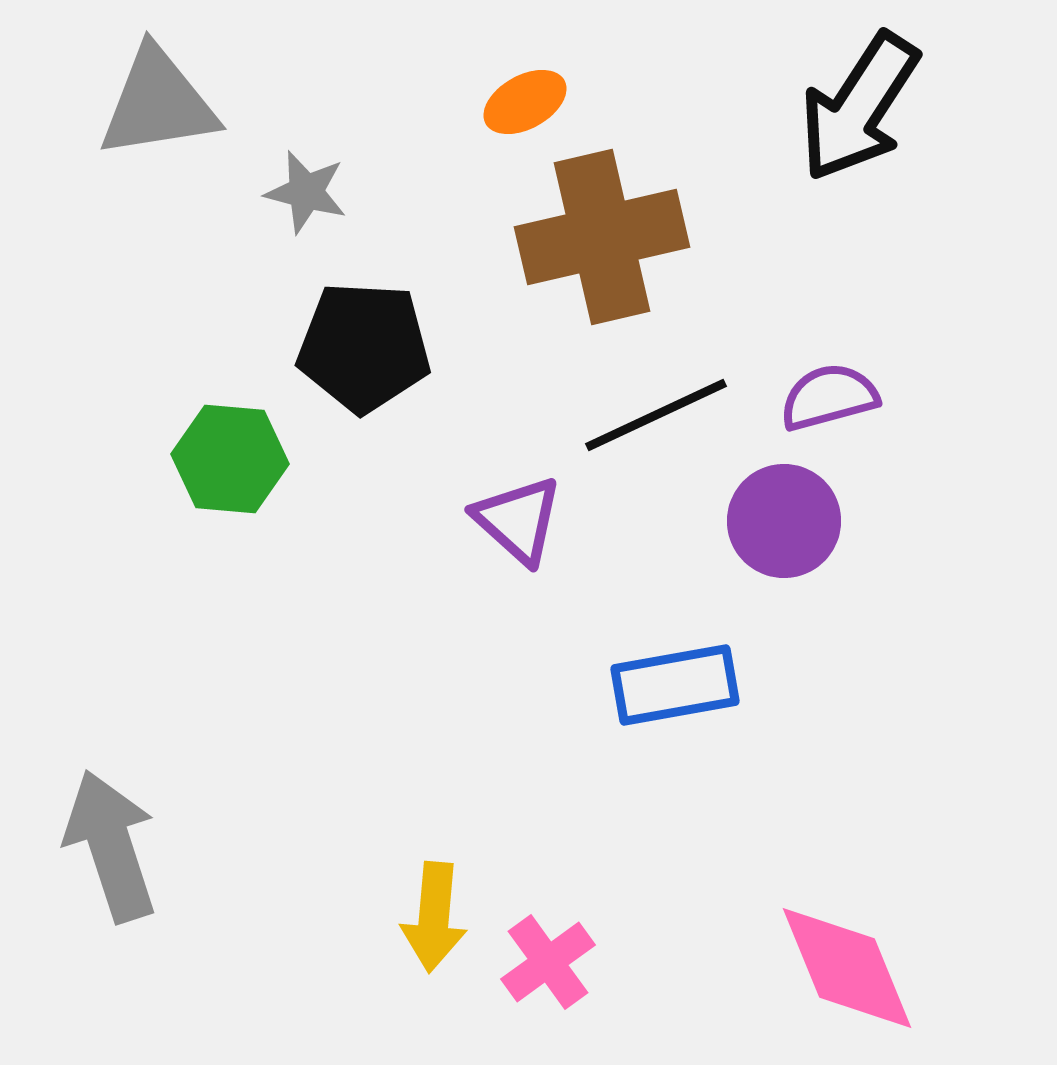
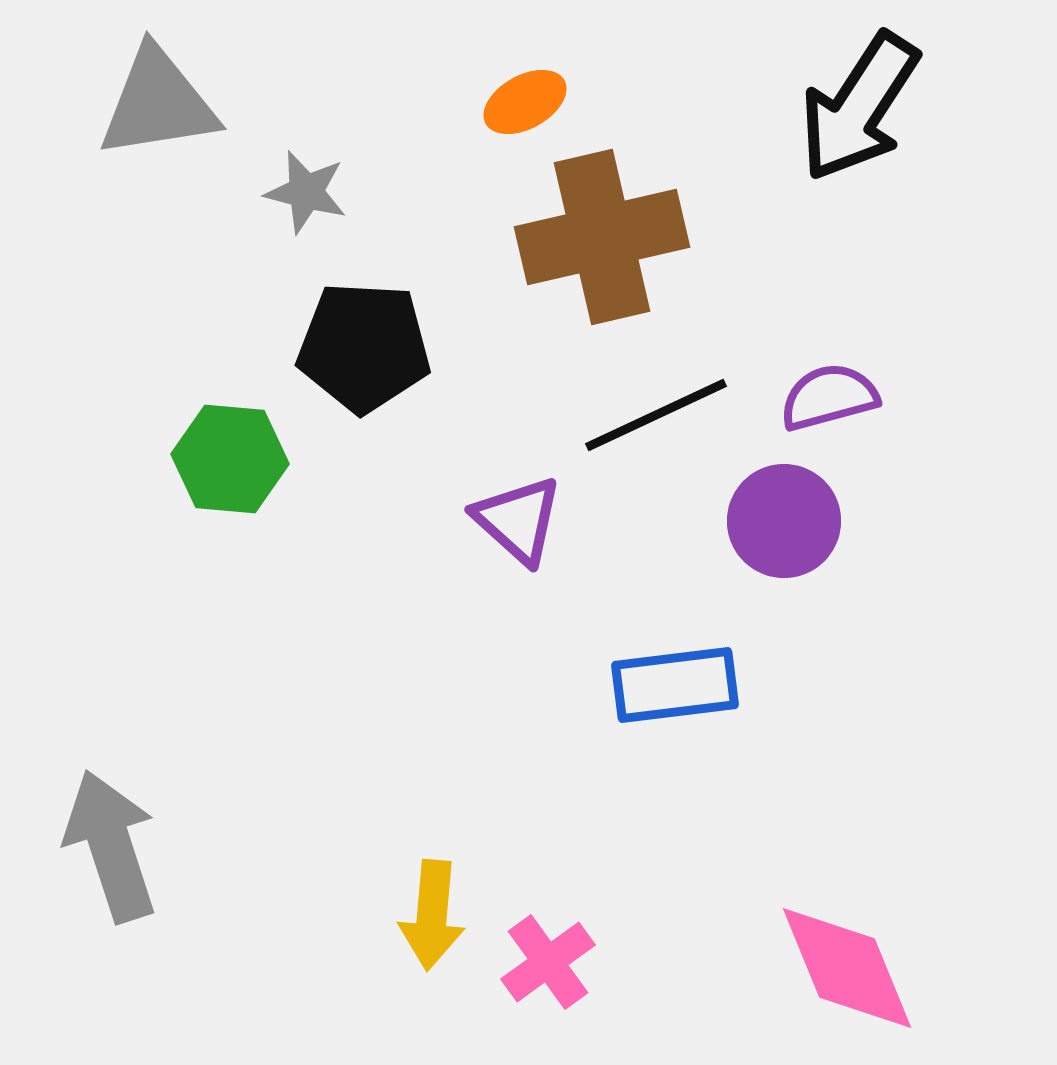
blue rectangle: rotated 3 degrees clockwise
yellow arrow: moved 2 px left, 2 px up
